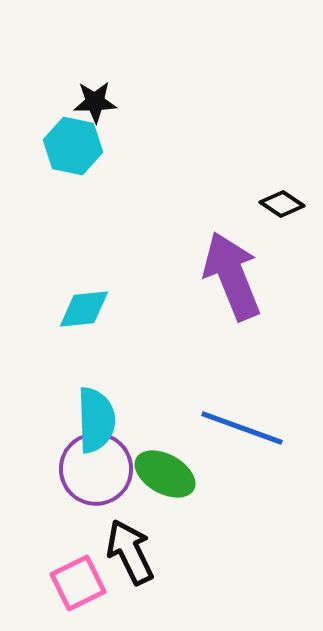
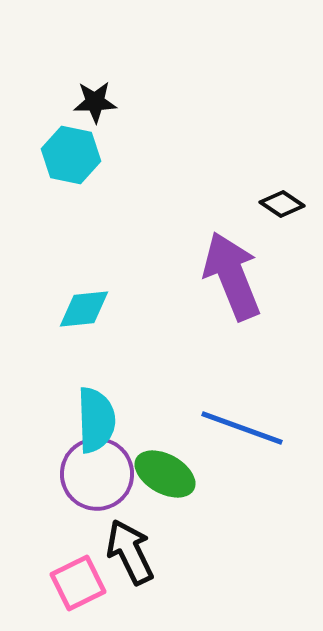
cyan hexagon: moved 2 px left, 9 px down
purple circle: moved 1 px right, 5 px down
